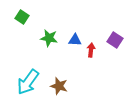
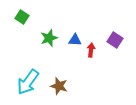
green star: rotated 30 degrees counterclockwise
